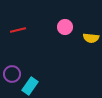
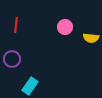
red line: moved 2 px left, 5 px up; rotated 70 degrees counterclockwise
purple circle: moved 15 px up
